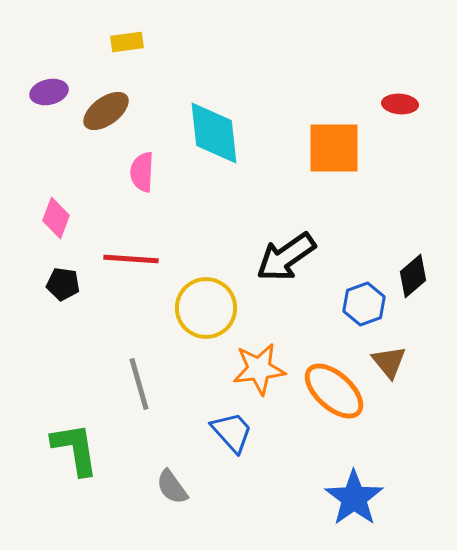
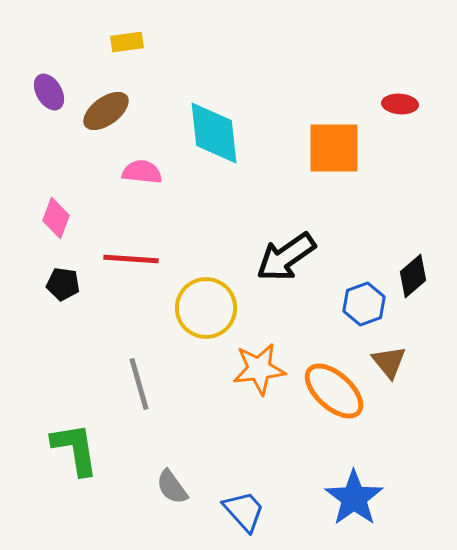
purple ellipse: rotated 72 degrees clockwise
pink semicircle: rotated 93 degrees clockwise
blue trapezoid: moved 12 px right, 79 px down
